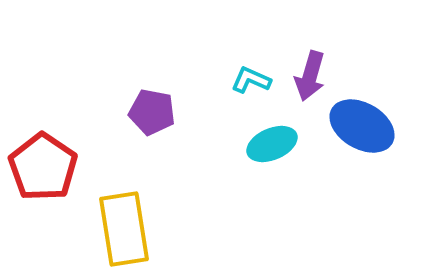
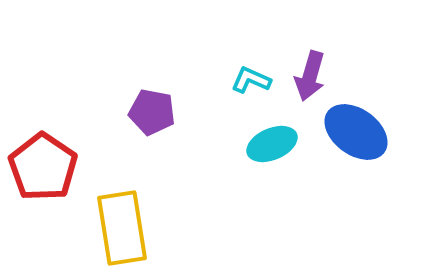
blue ellipse: moved 6 px left, 6 px down; rotated 6 degrees clockwise
yellow rectangle: moved 2 px left, 1 px up
